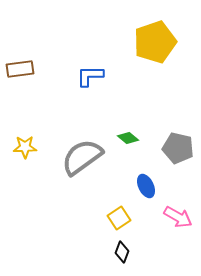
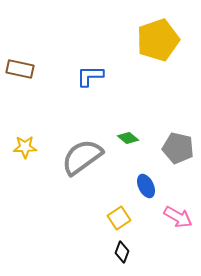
yellow pentagon: moved 3 px right, 2 px up
brown rectangle: rotated 20 degrees clockwise
